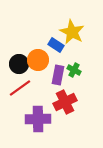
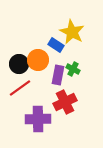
green cross: moved 1 px left, 1 px up
